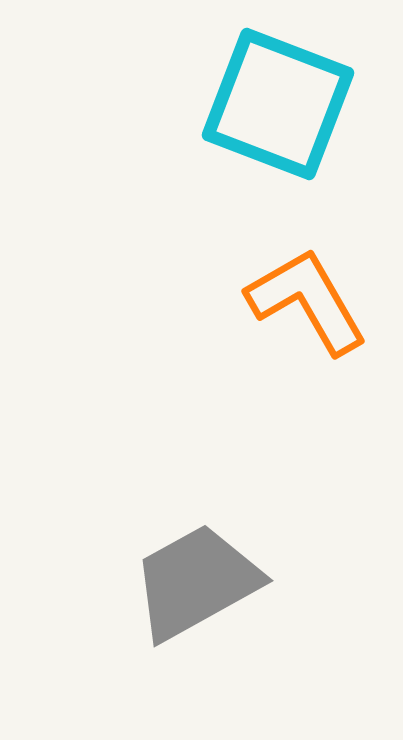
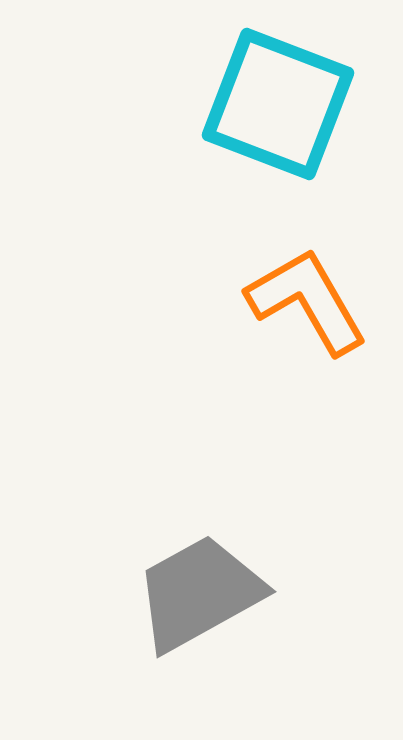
gray trapezoid: moved 3 px right, 11 px down
